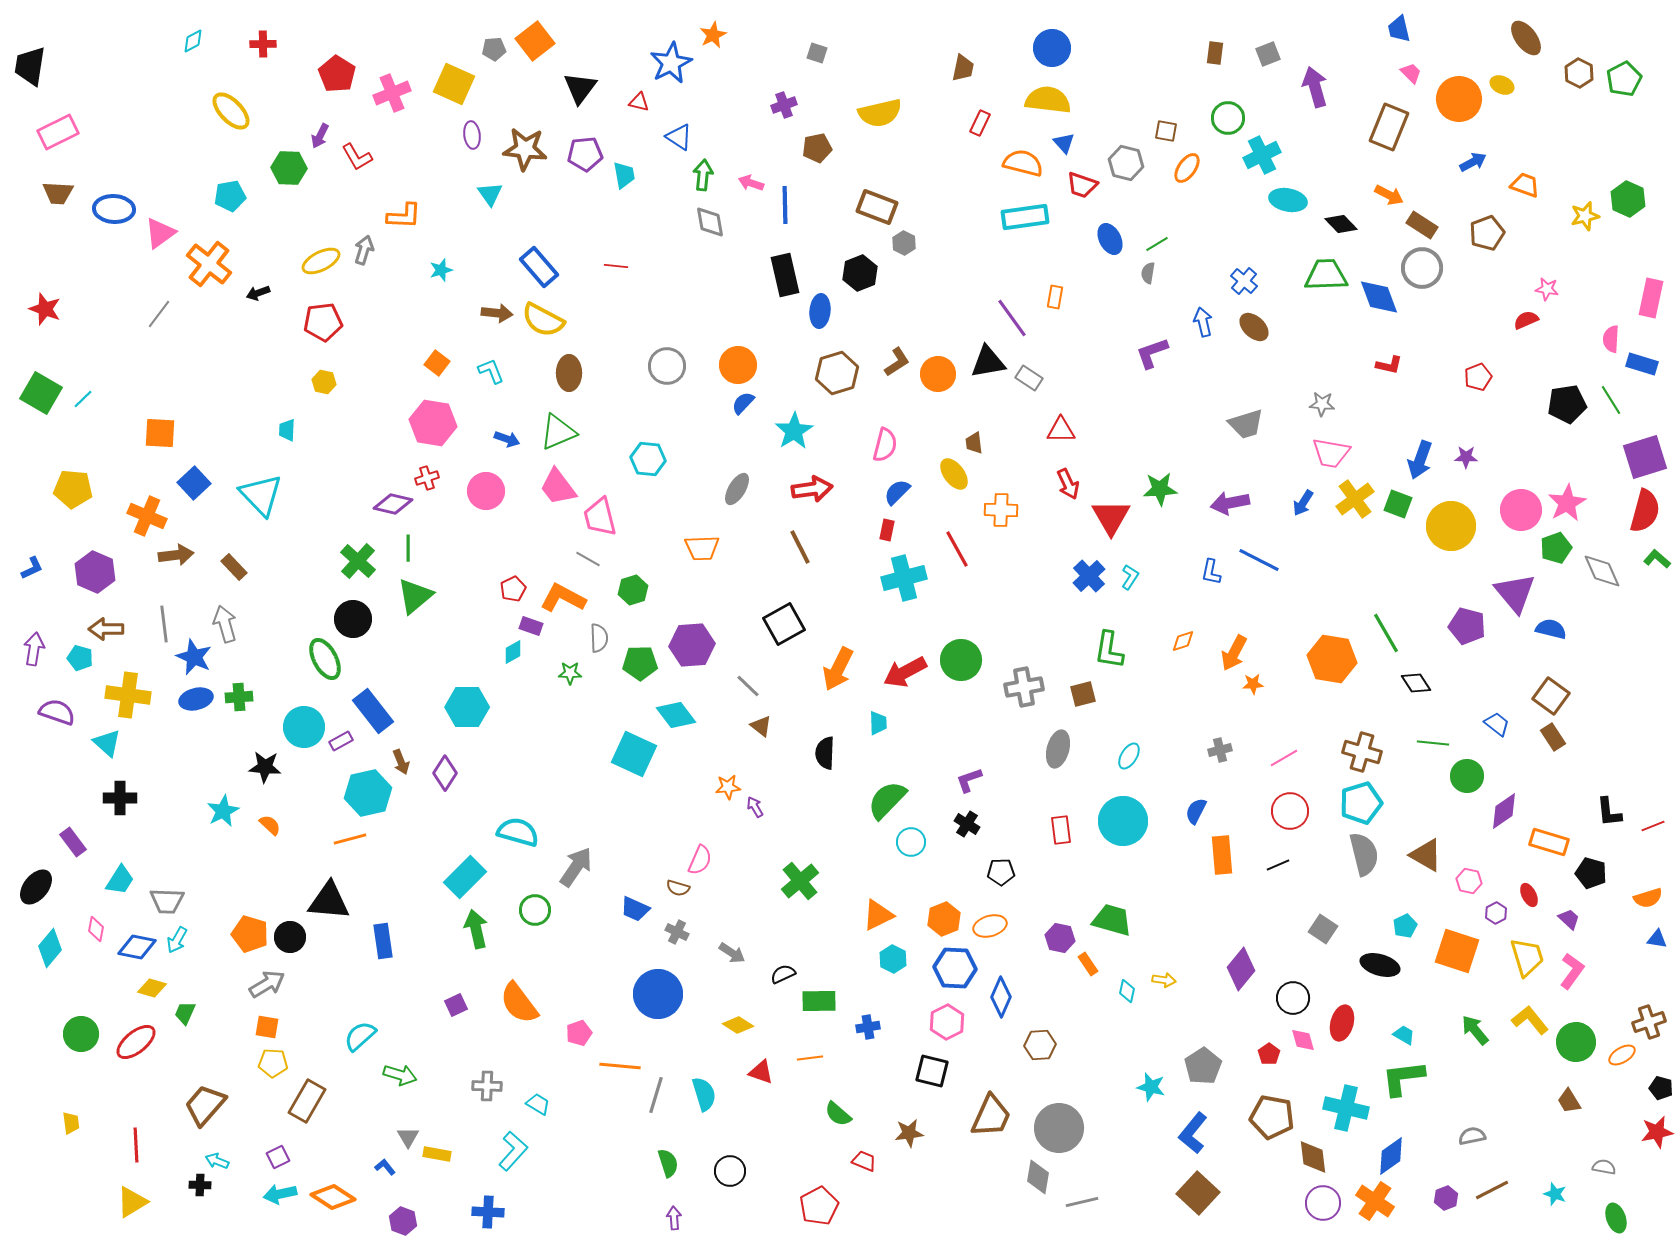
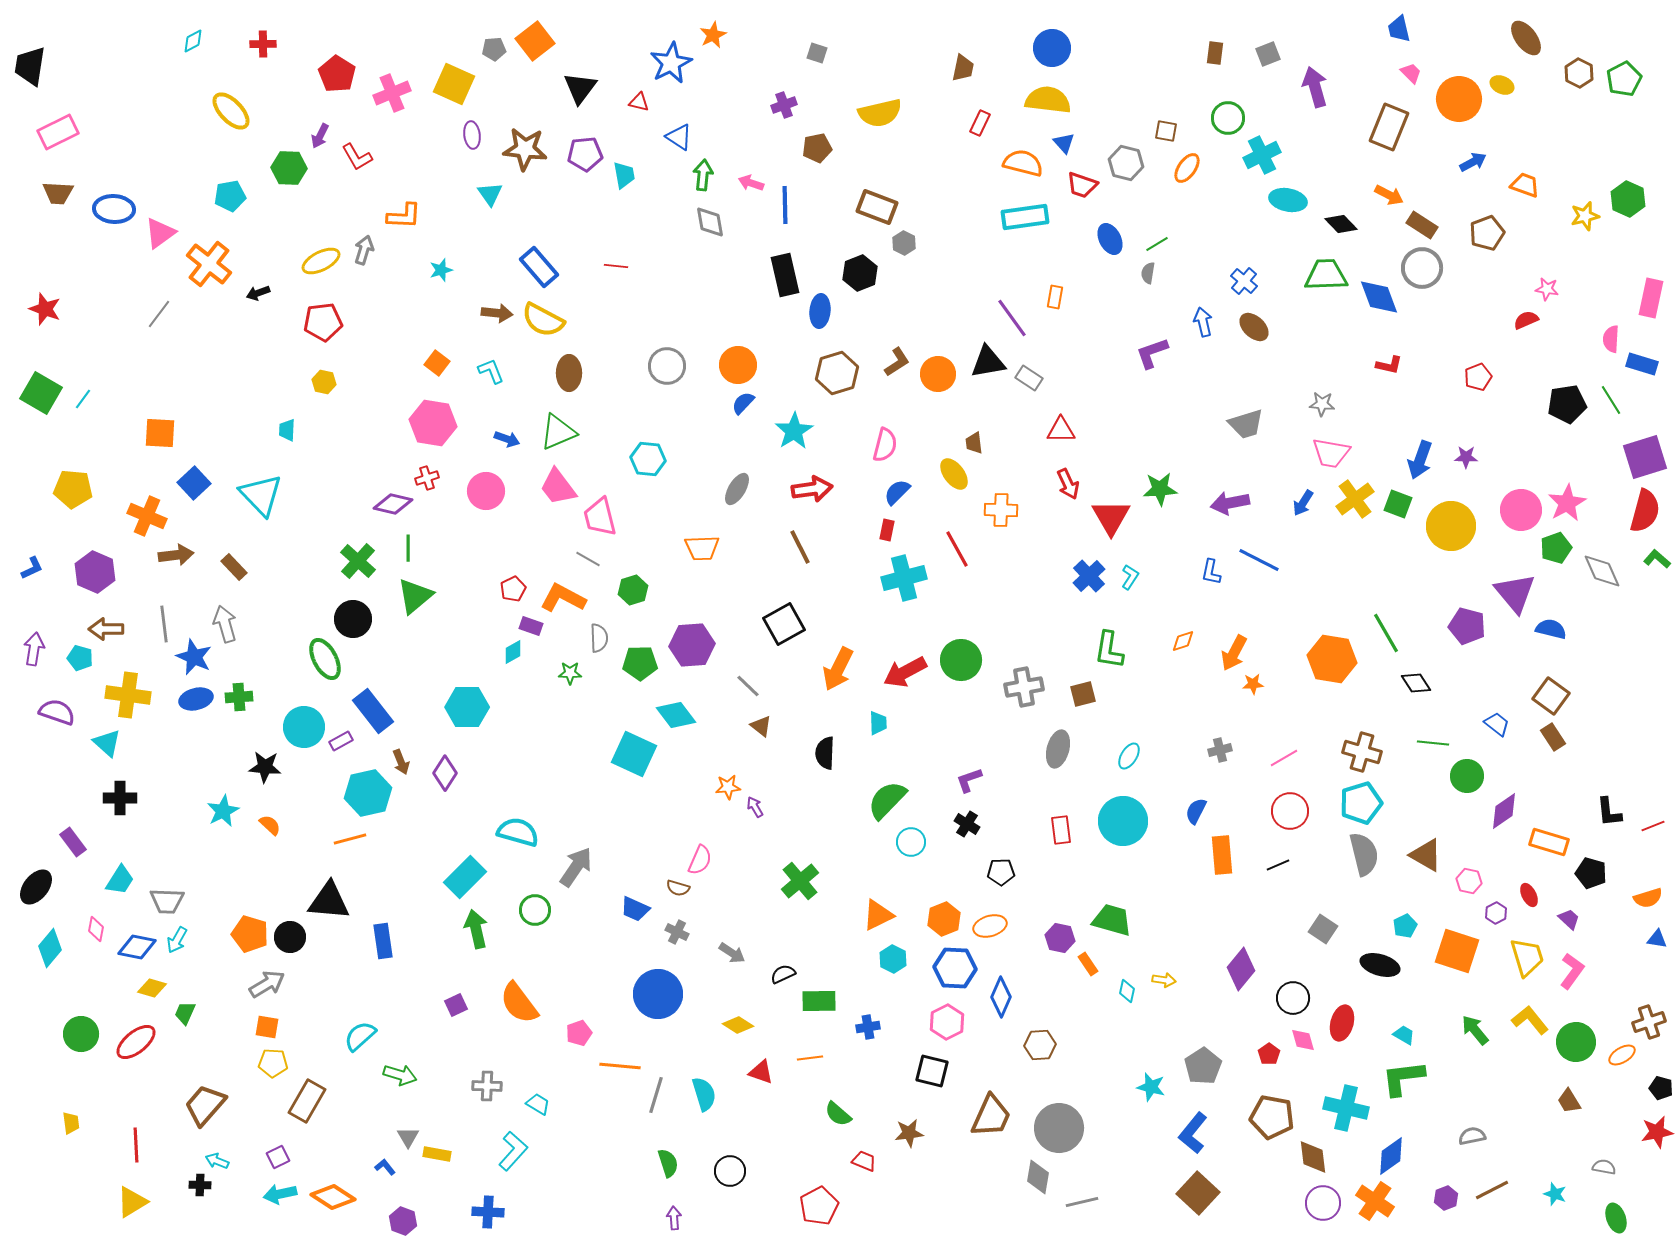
cyan line at (83, 399): rotated 10 degrees counterclockwise
